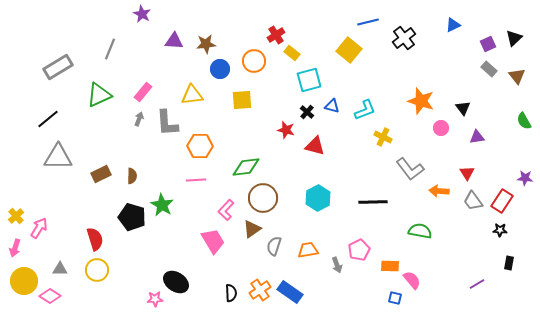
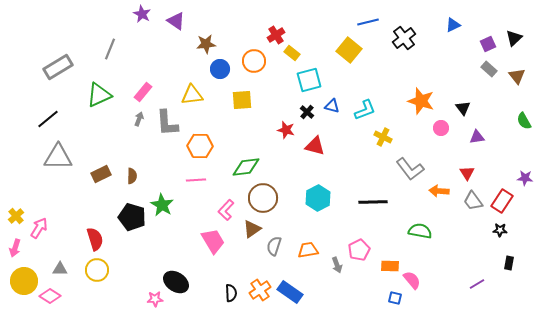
purple triangle at (174, 41): moved 2 px right, 20 px up; rotated 30 degrees clockwise
